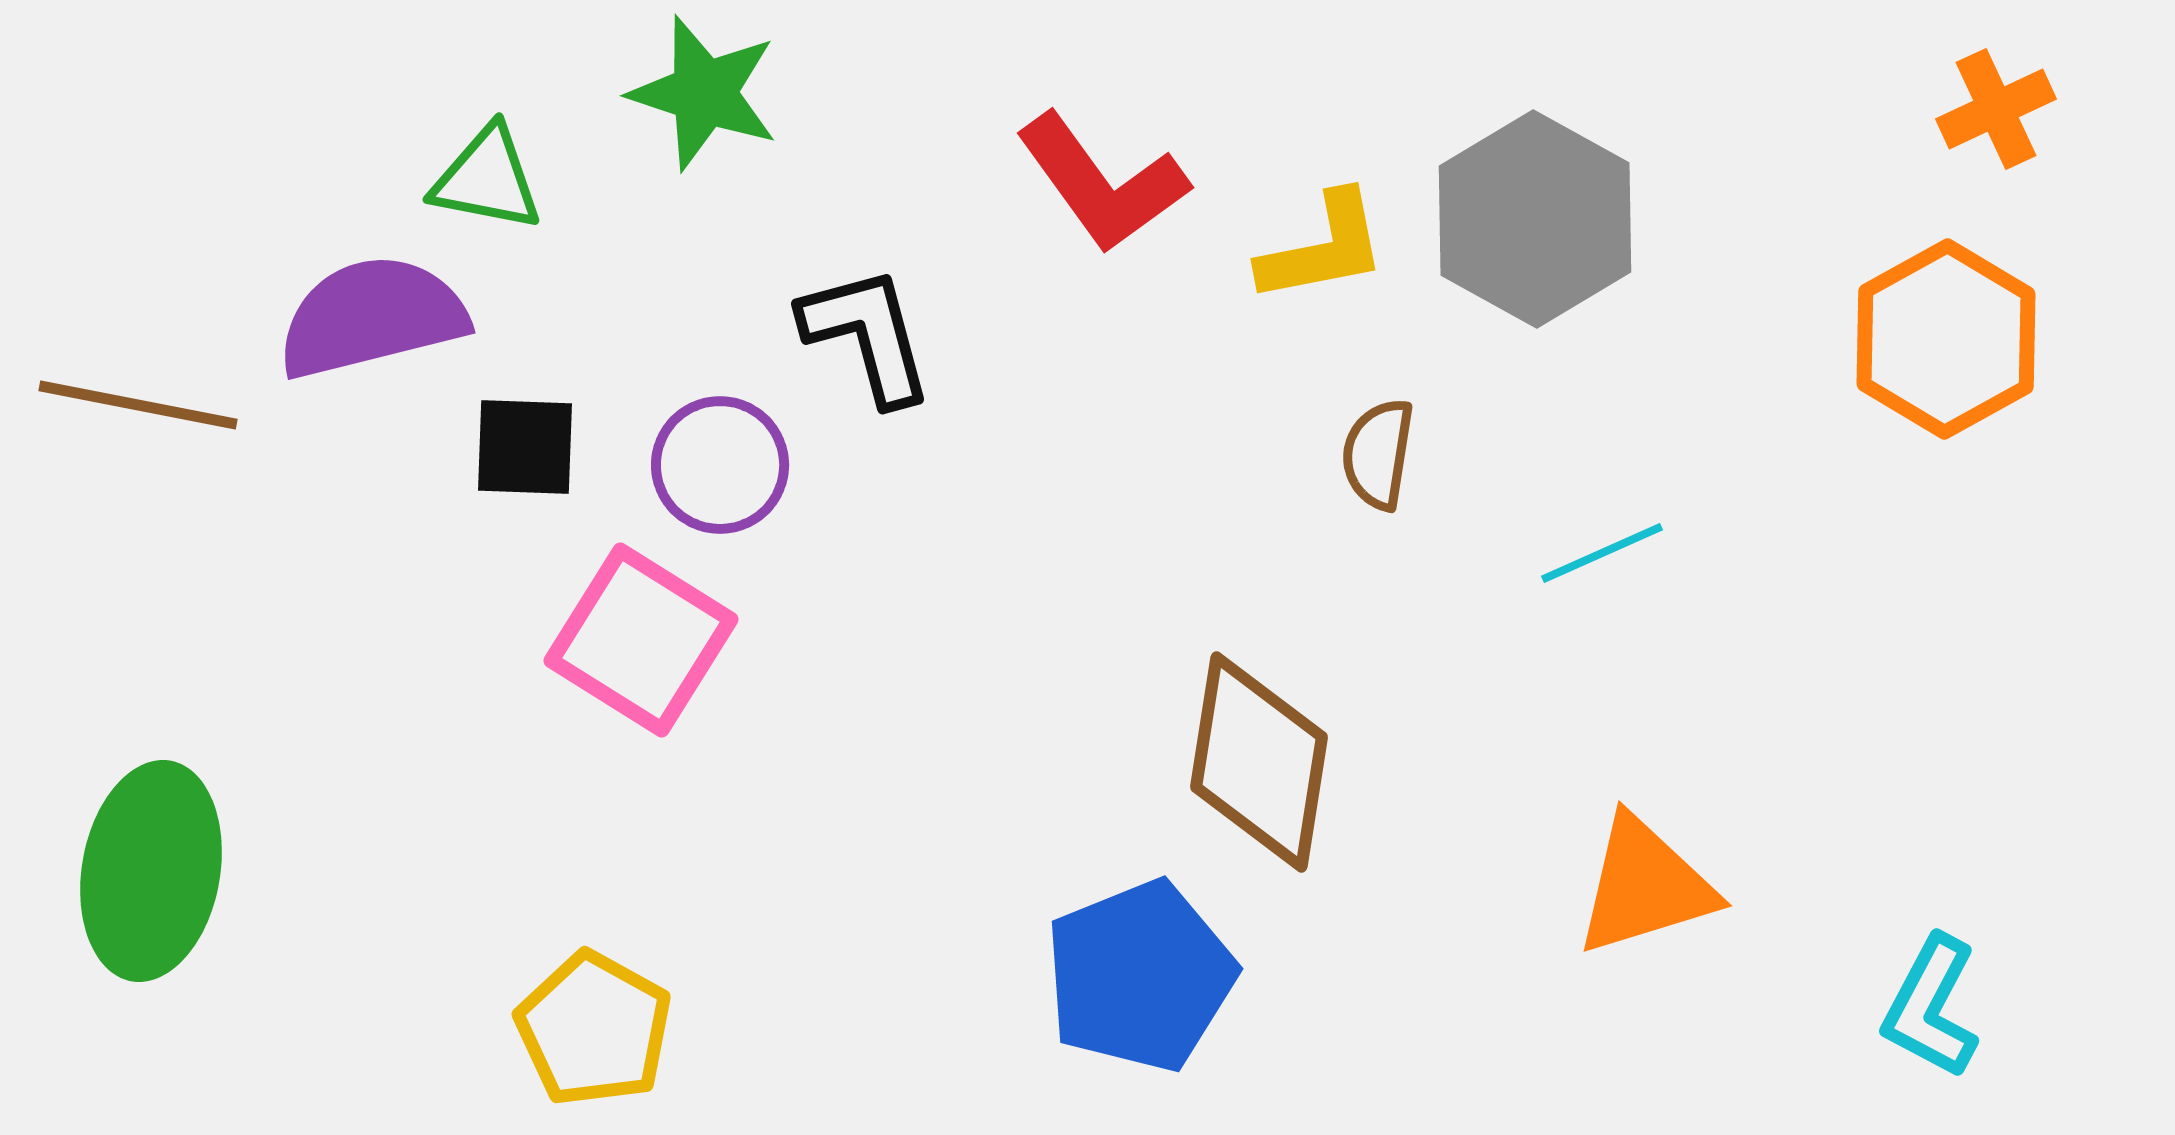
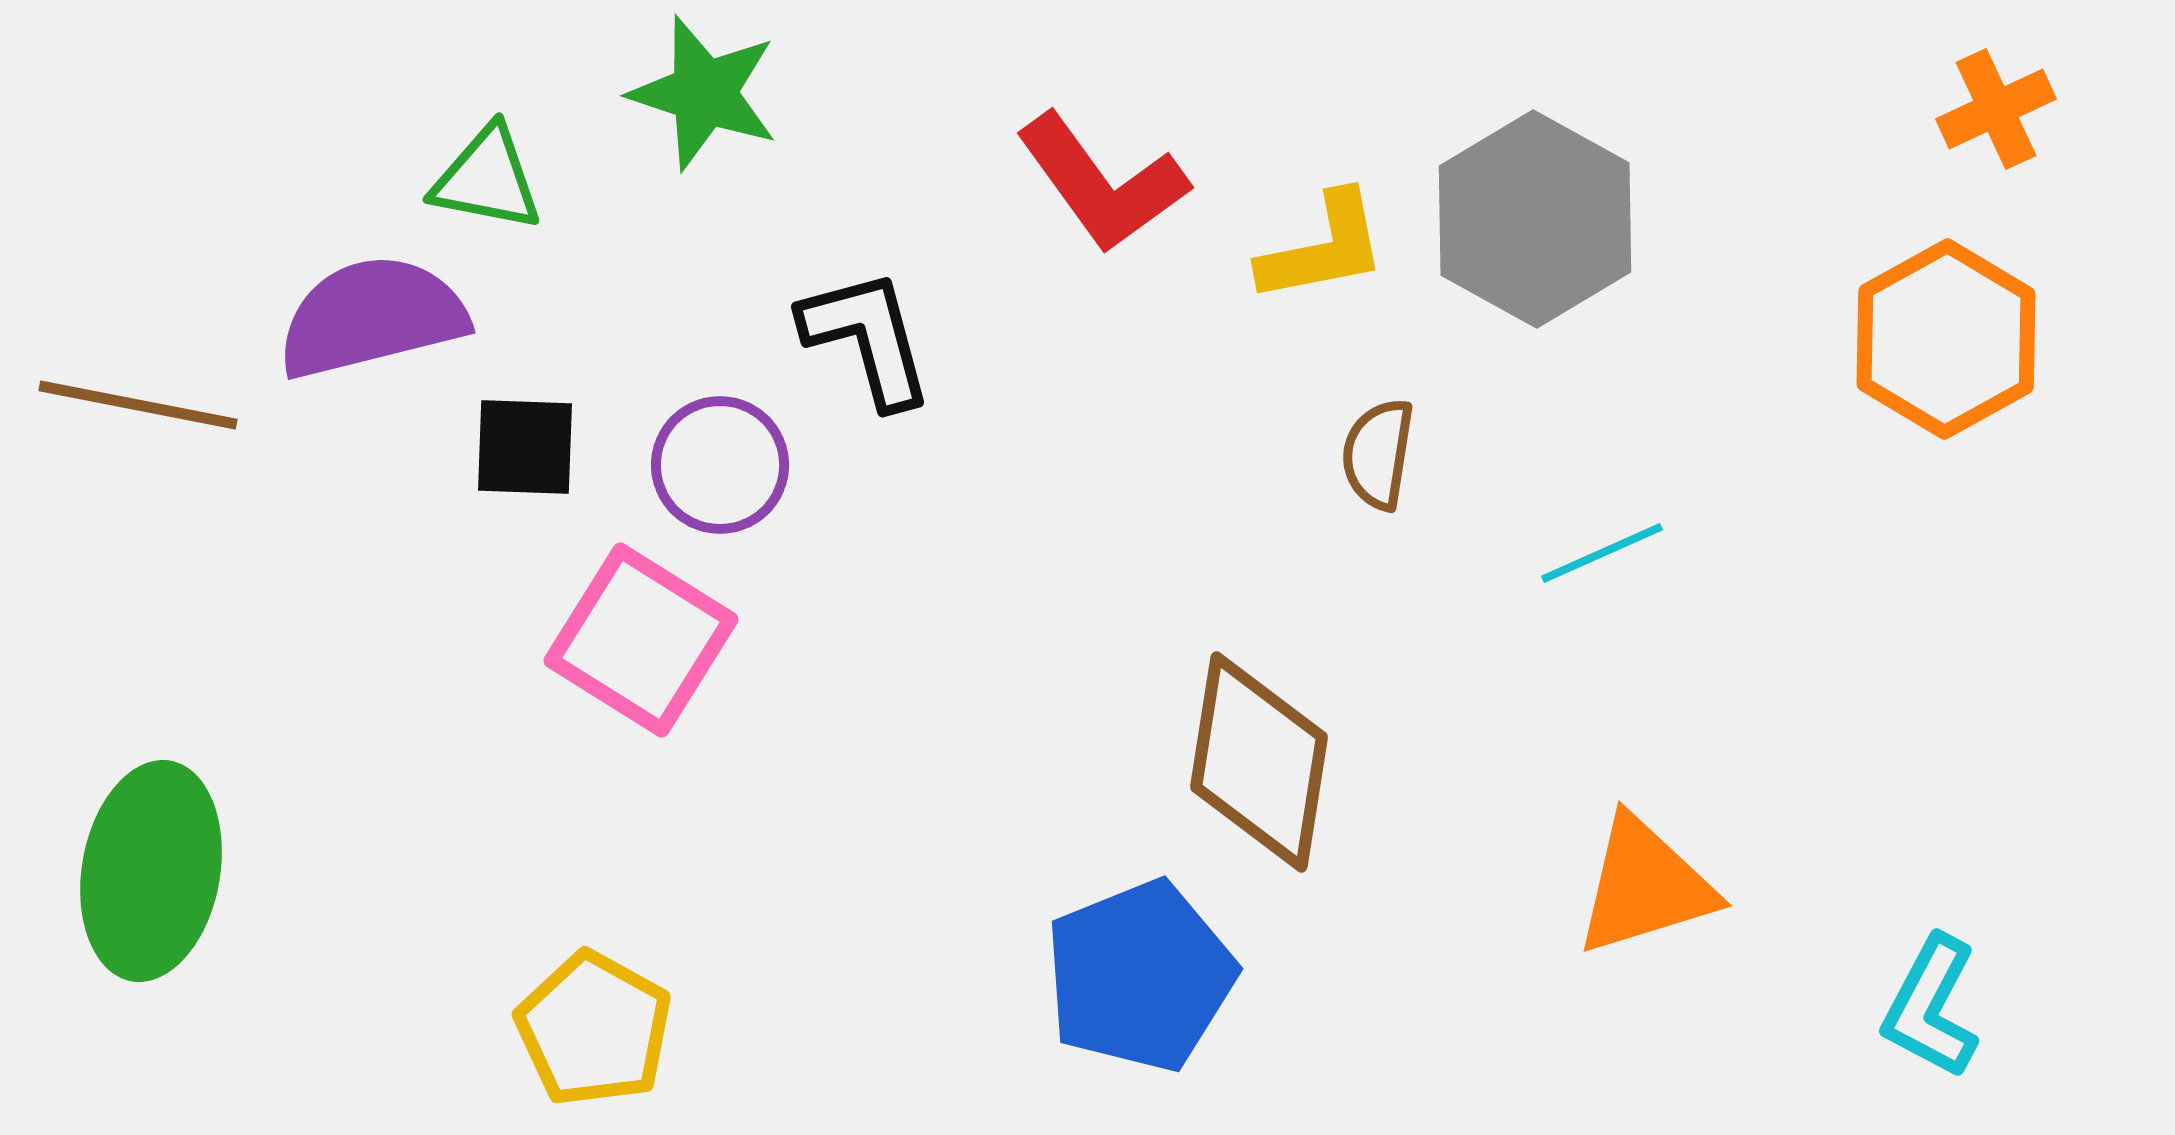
black L-shape: moved 3 px down
